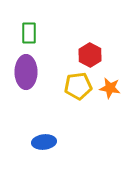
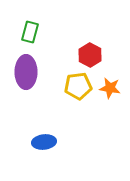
green rectangle: moved 1 px right, 1 px up; rotated 15 degrees clockwise
